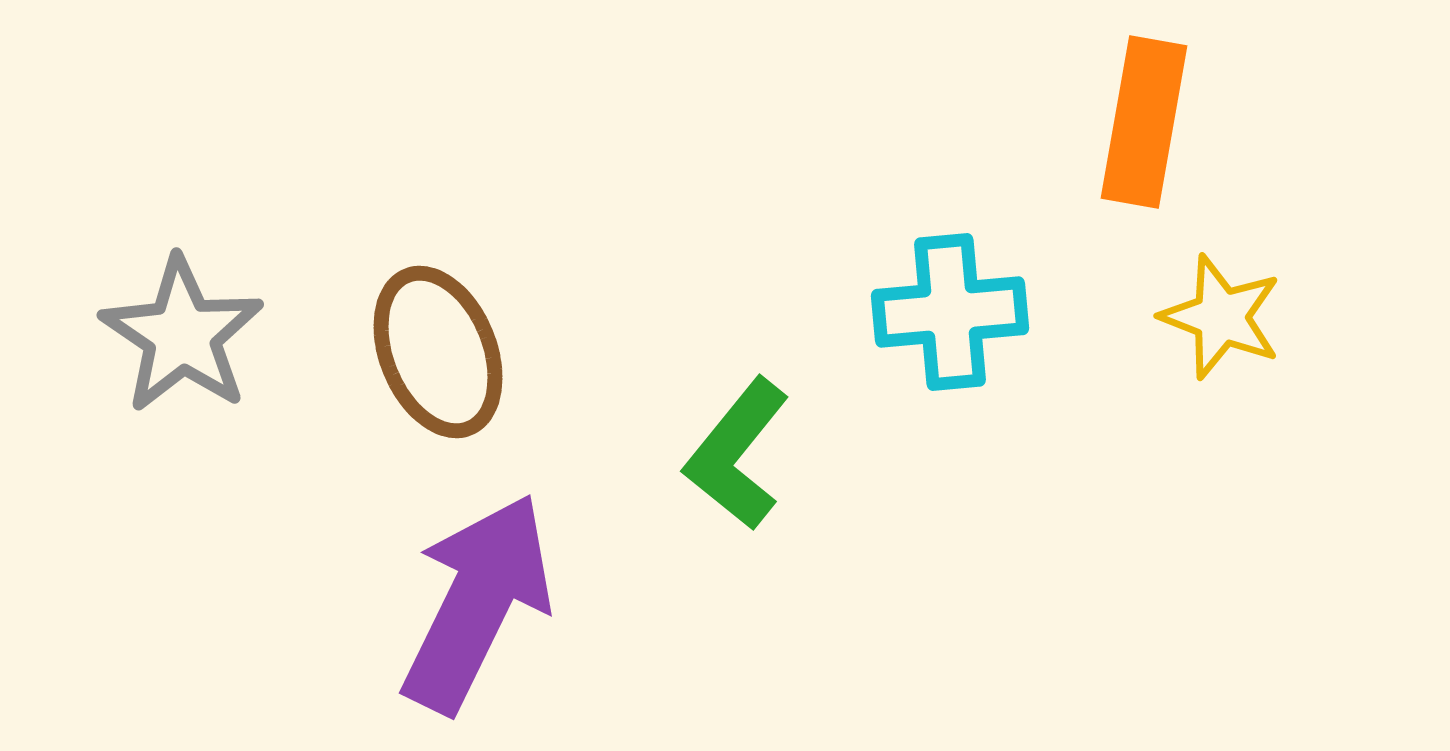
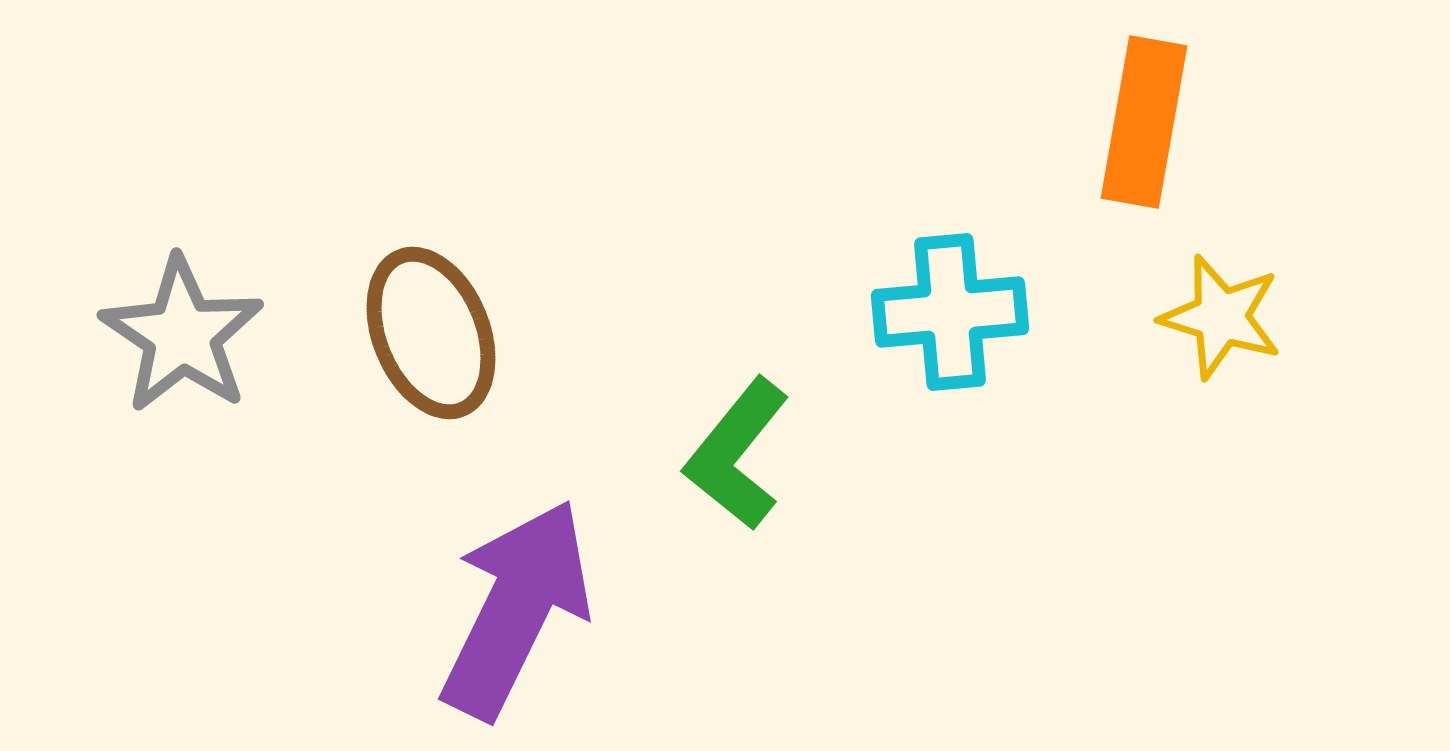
yellow star: rotated 4 degrees counterclockwise
brown ellipse: moved 7 px left, 19 px up
purple arrow: moved 39 px right, 6 px down
